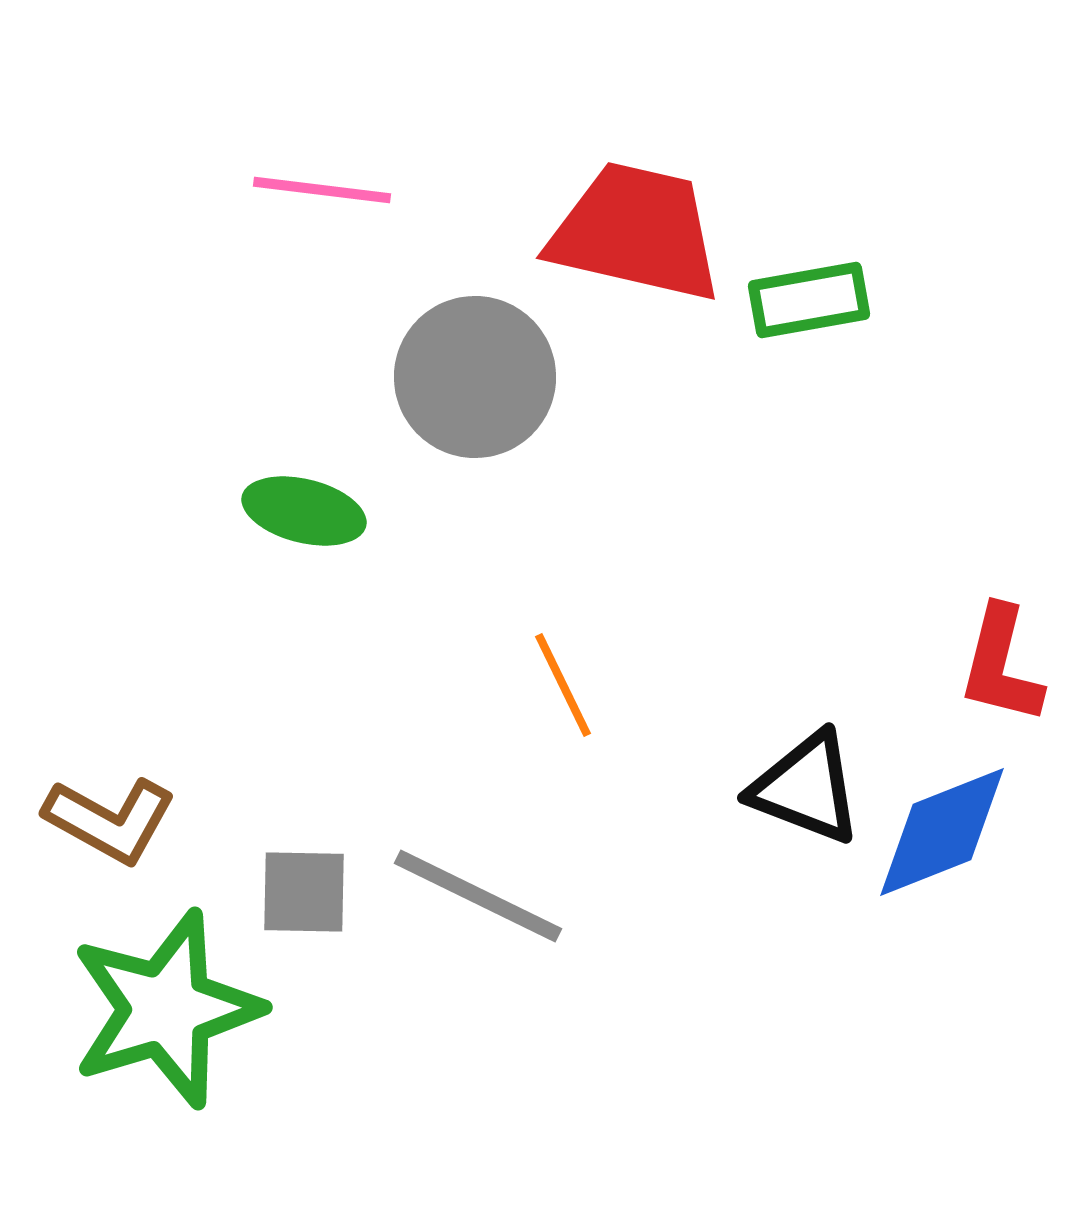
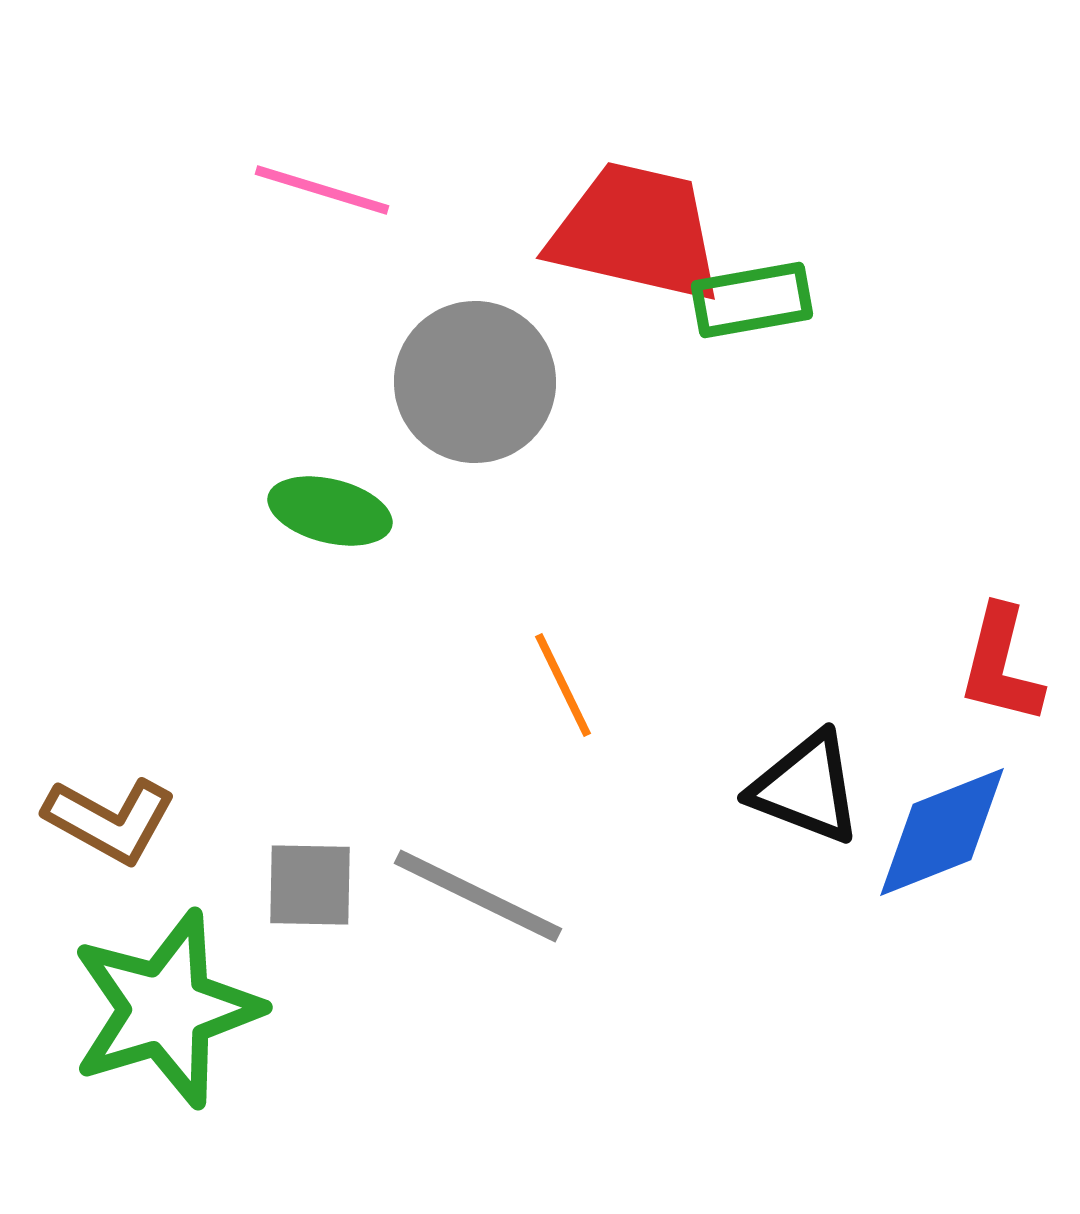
pink line: rotated 10 degrees clockwise
green rectangle: moved 57 px left
gray circle: moved 5 px down
green ellipse: moved 26 px right
gray square: moved 6 px right, 7 px up
